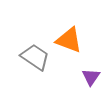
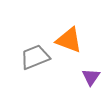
gray trapezoid: rotated 56 degrees counterclockwise
